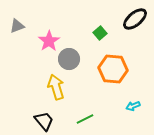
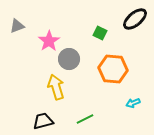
green square: rotated 24 degrees counterclockwise
cyan arrow: moved 3 px up
black trapezoid: moved 1 px left; rotated 65 degrees counterclockwise
